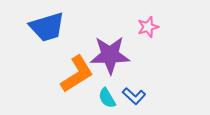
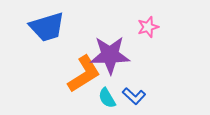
orange L-shape: moved 7 px right
